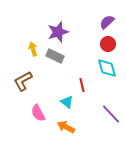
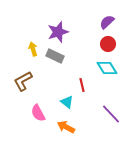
cyan diamond: rotated 15 degrees counterclockwise
